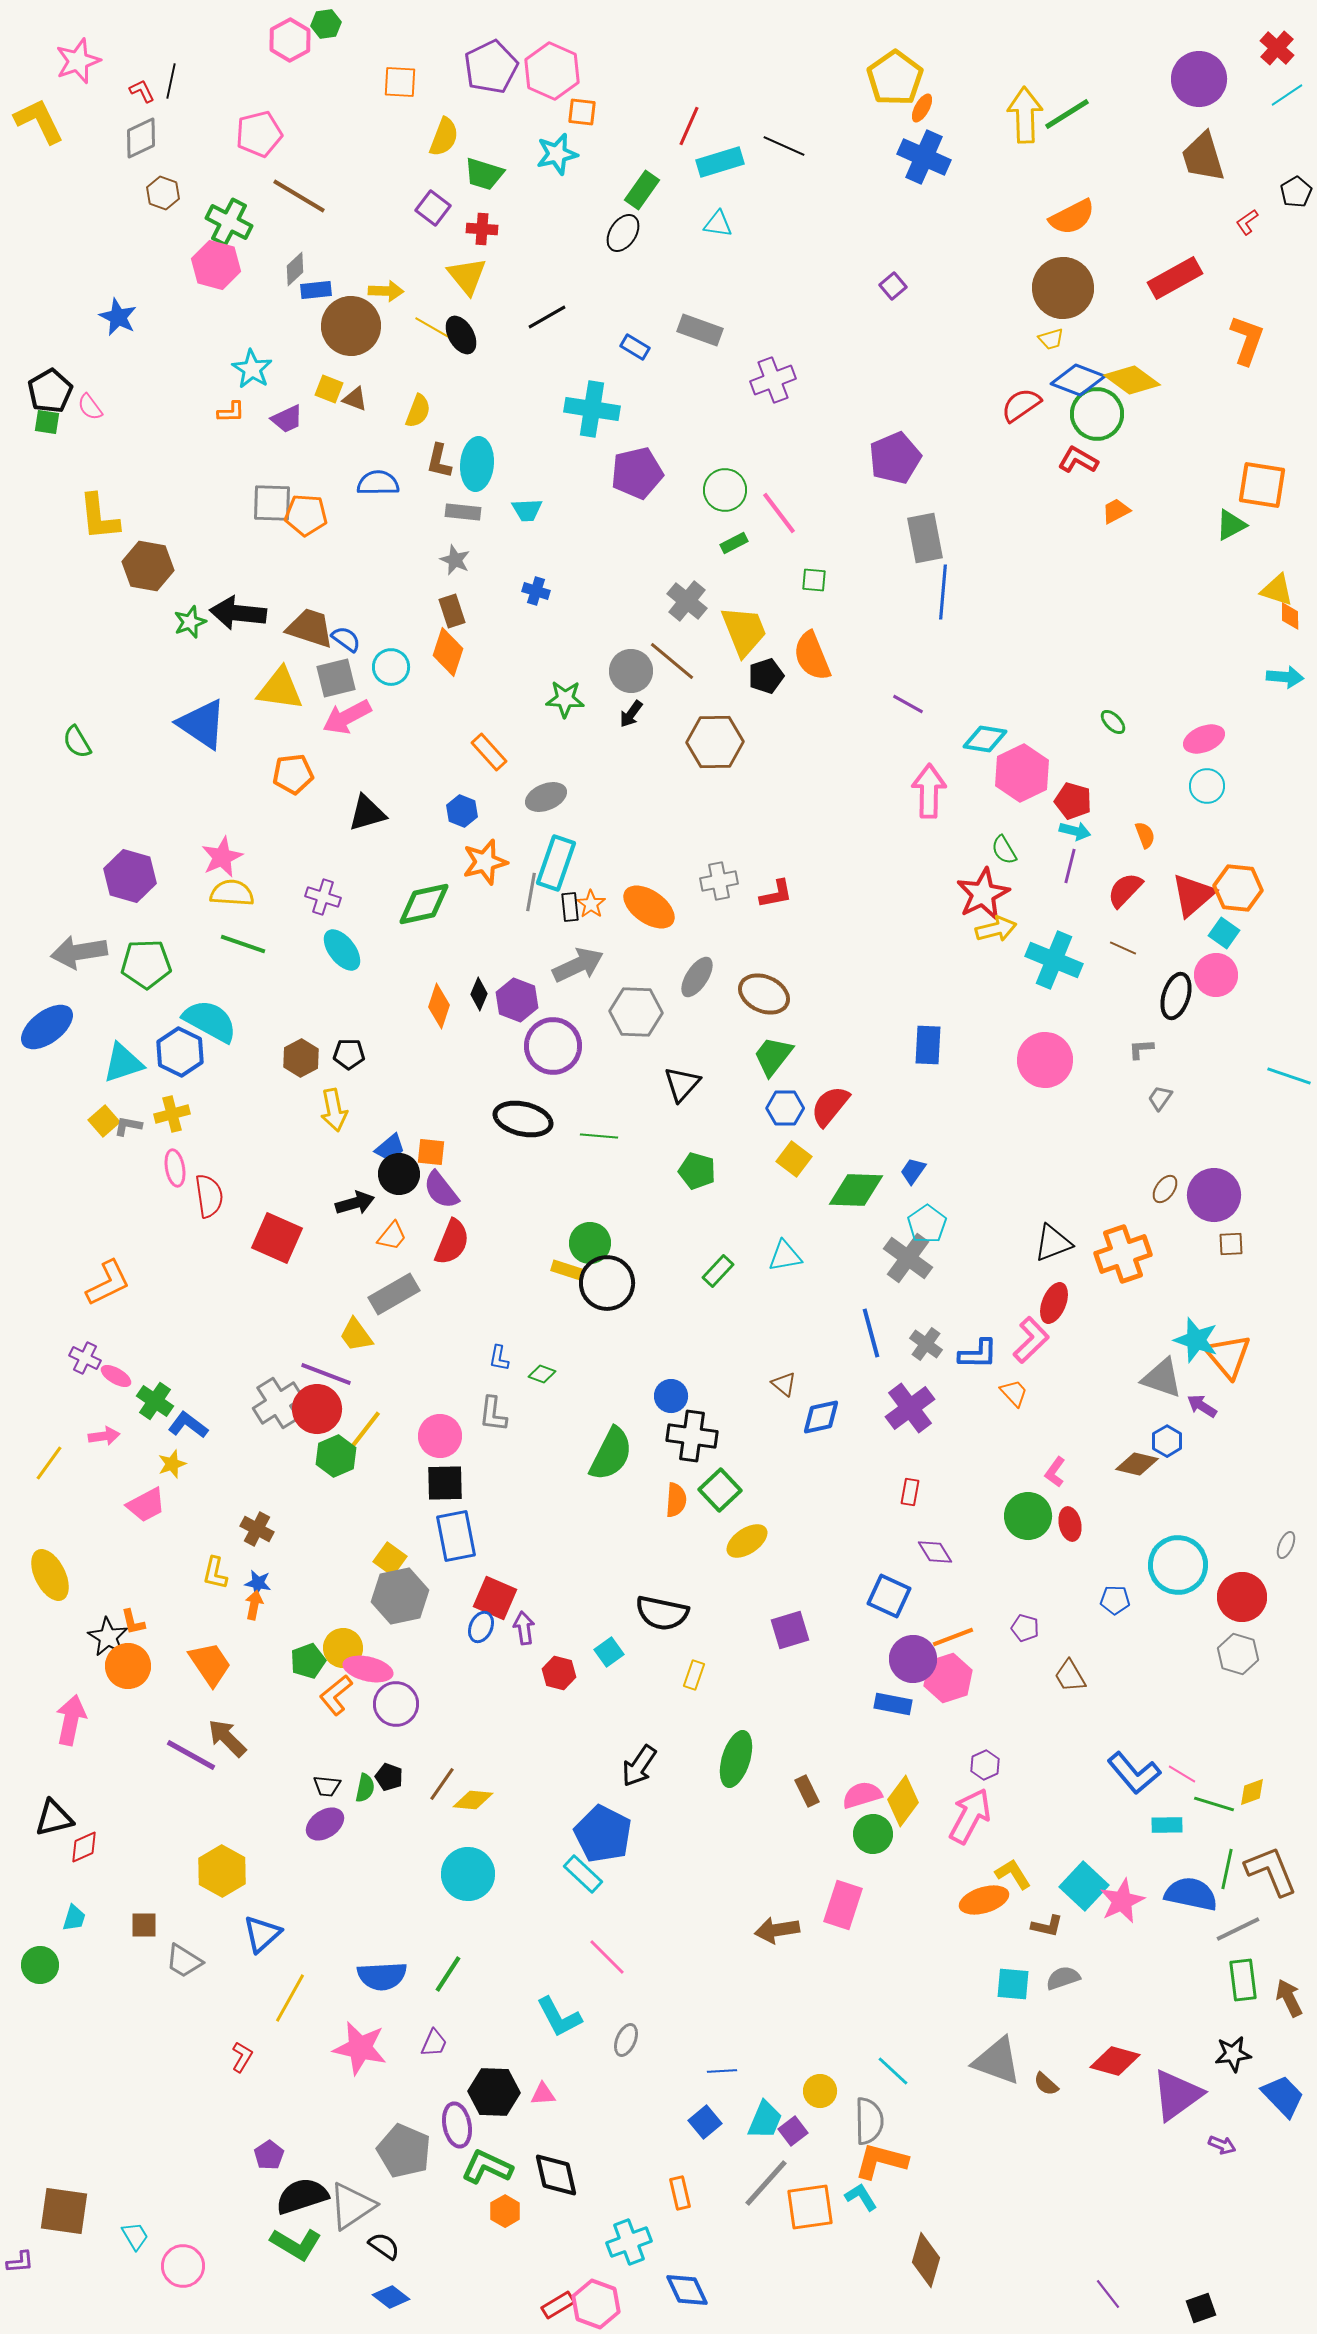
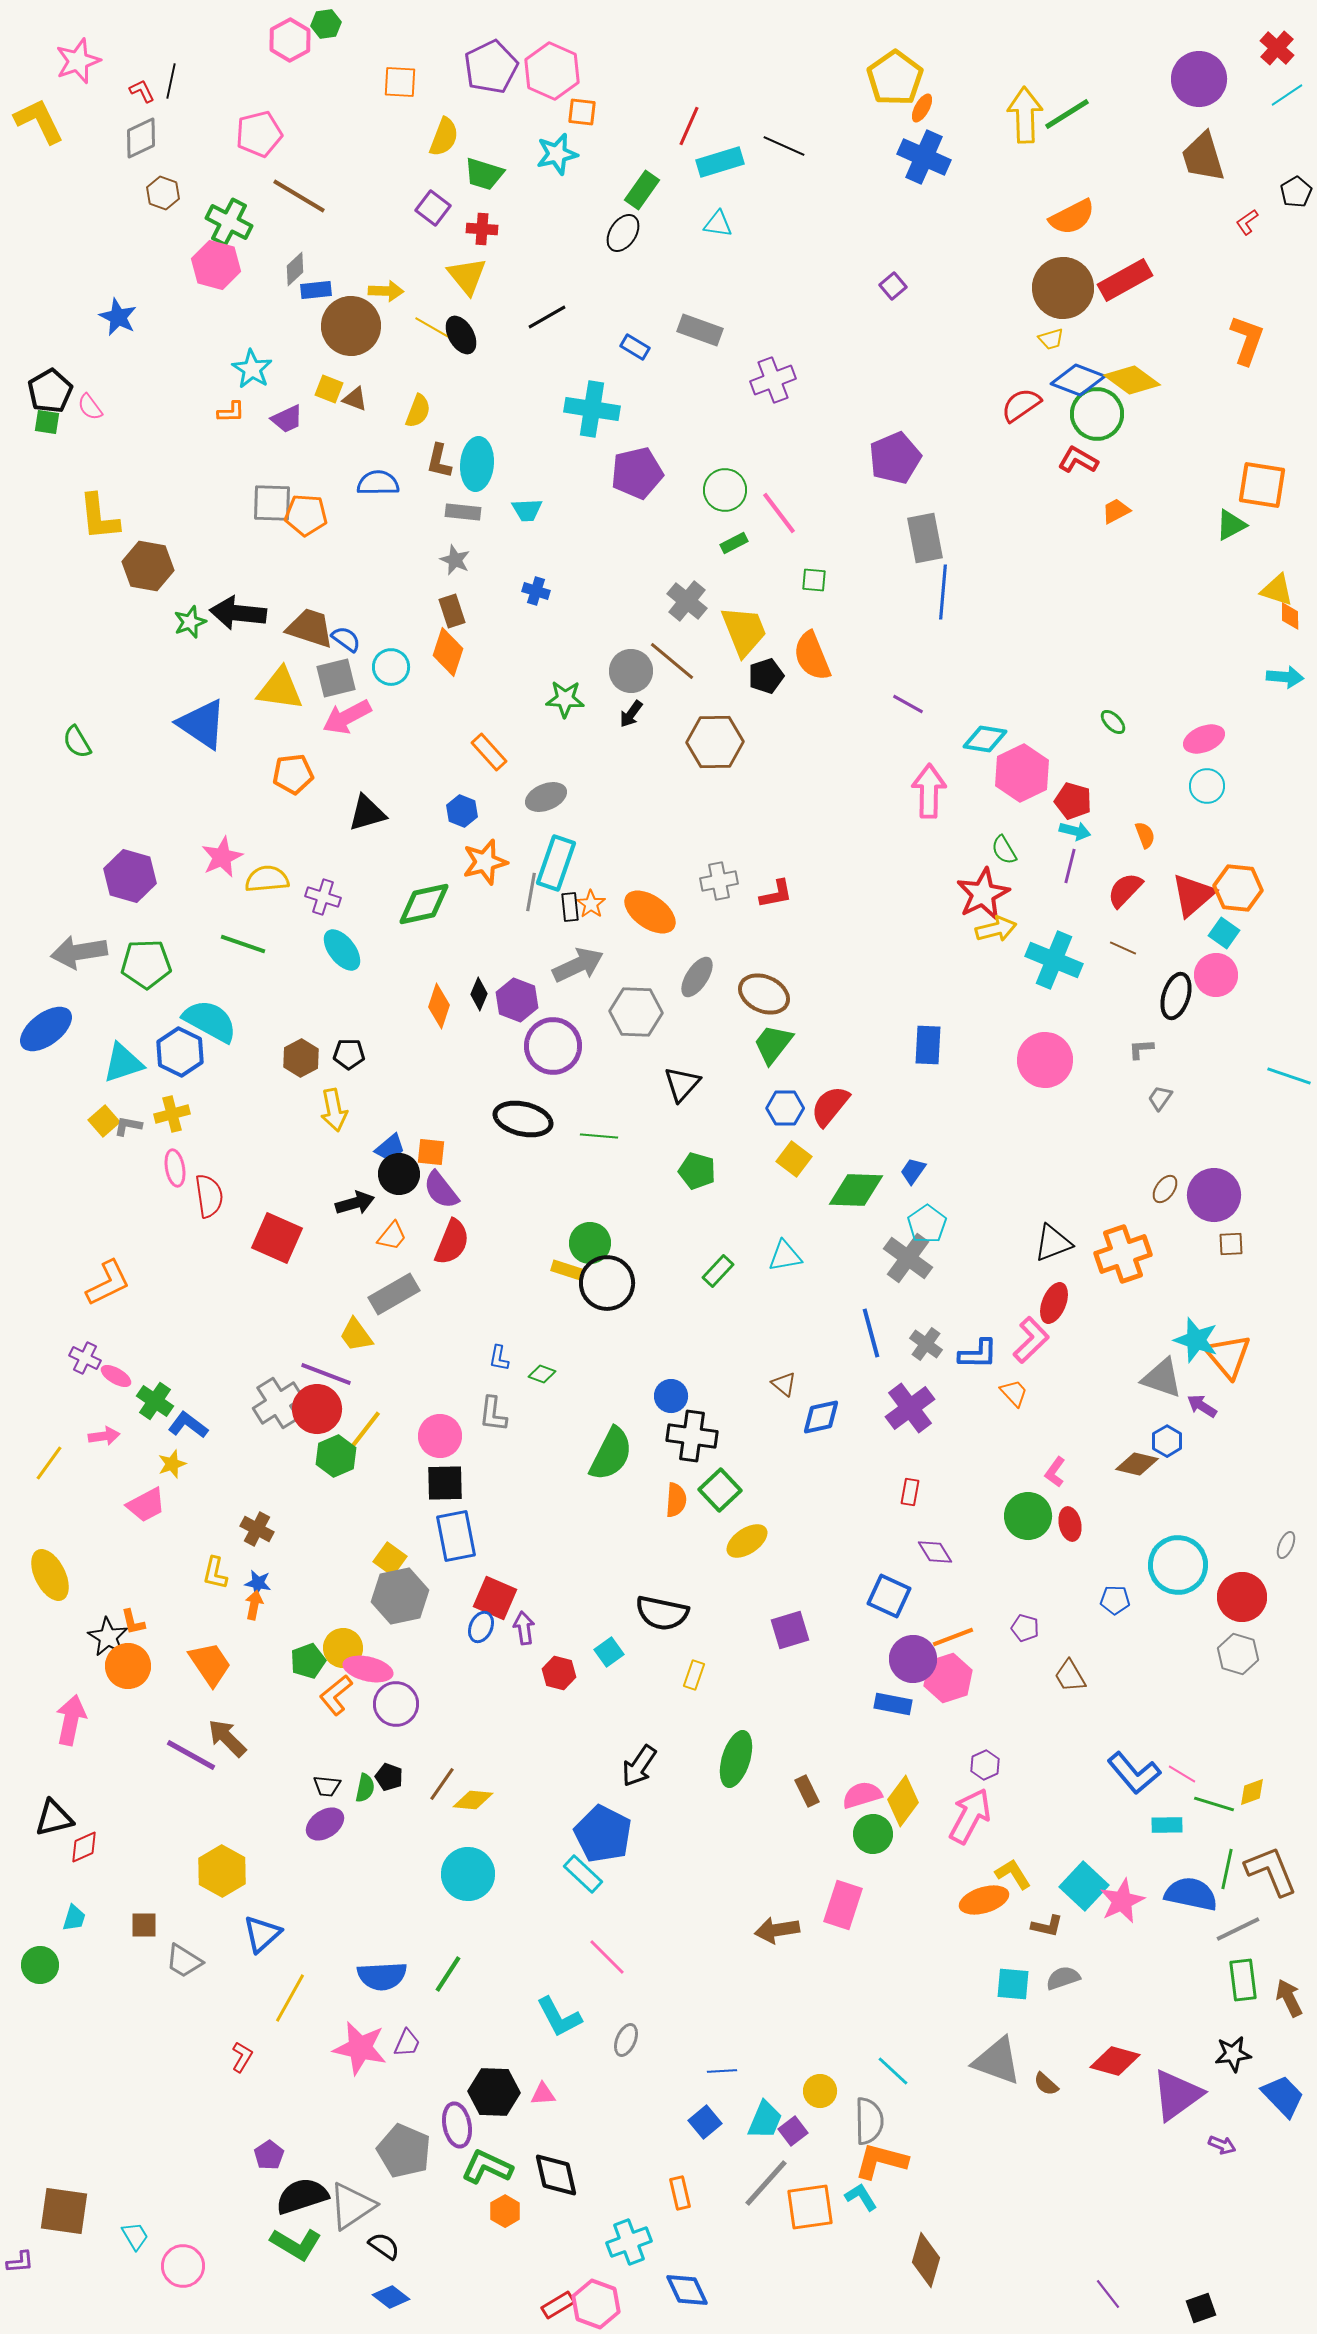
red rectangle at (1175, 278): moved 50 px left, 2 px down
yellow semicircle at (232, 893): moved 35 px right, 14 px up; rotated 9 degrees counterclockwise
orange ellipse at (649, 907): moved 1 px right, 5 px down
blue ellipse at (47, 1027): moved 1 px left, 2 px down
green trapezoid at (773, 1056): moved 12 px up
purple trapezoid at (434, 2043): moved 27 px left
